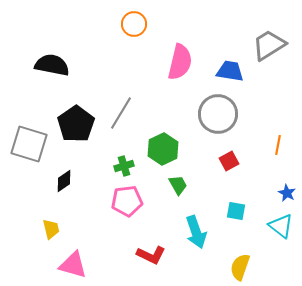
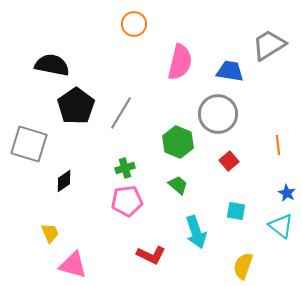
black pentagon: moved 18 px up
orange line: rotated 18 degrees counterclockwise
green hexagon: moved 15 px right, 7 px up; rotated 12 degrees counterclockwise
red square: rotated 12 degrees counterclockwise
green cross: moved 1 px right, 2 px down
green trapezoid: rotated 20 degrees counterclockwise
yellow trapezoid: moved 1 px left, 4 px down; rotated 10 degrees counterclockwise
yellow semicircle: moved 3 px right, 1 px up
